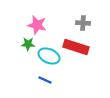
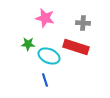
pink star: moved 8 px right, 7 px up
blue line: rotated 48 degrees clockwise
